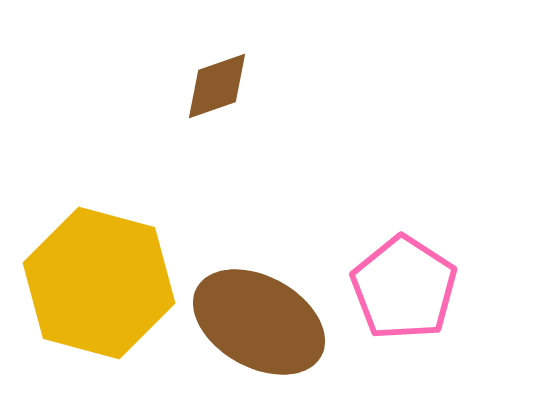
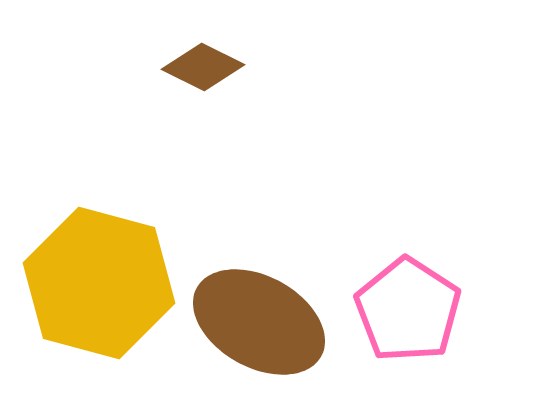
brown diamond: moved 14 px left, 19 px up; rotated 46 degrees clockwise
pink pentagon: moved 4 px right, 22 px down
